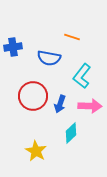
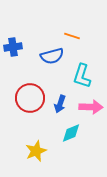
orange line: moved 1 px up
blue semicircle: moved 3 px right, 2 px up; rotated 25 degrees counterclockwise
cyan L-shape: rotated 20 degrees counterclockwise
red circle: moved 3 px left, 2 px down
pink arrow: moved 1 px right, 1 px down
cyan diamond: rotated 20 degrees clockwise
yellow star: rotated 20 degrees clockwise
